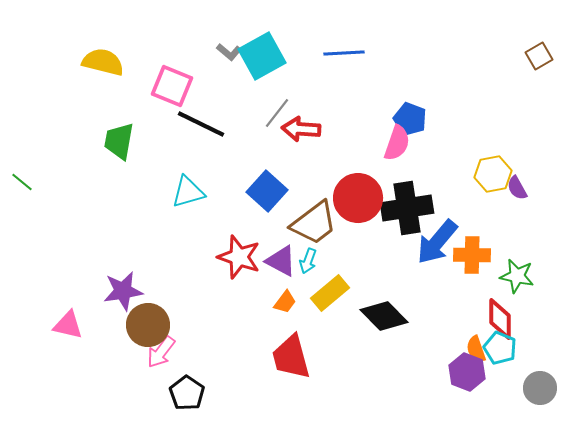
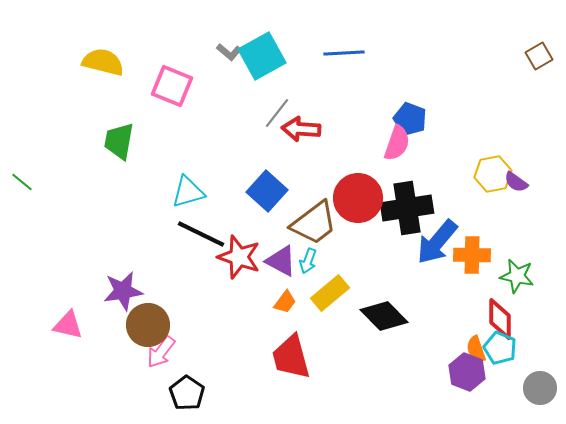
black line: moved 110 px down
purple semicircle: moved 1 px left, 6 px up; rotated 25 degrees counterclockwise
